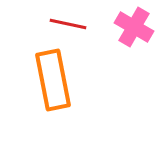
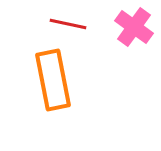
pink cross: rotated 6 degrees clockwise
